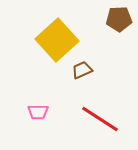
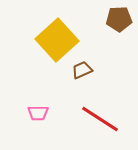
pink trapezoid: moved 1 px down
